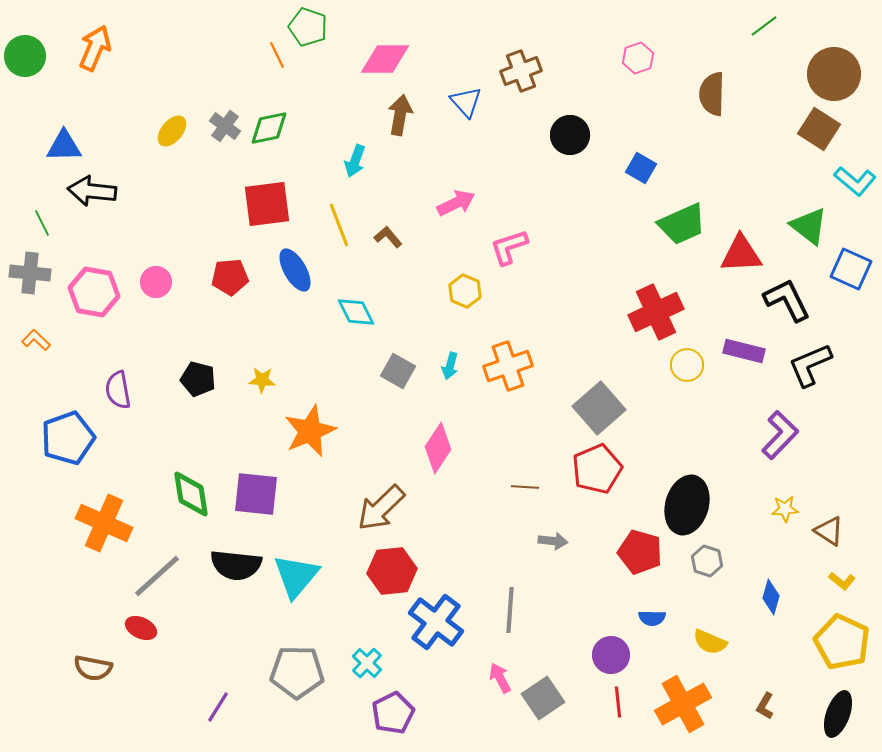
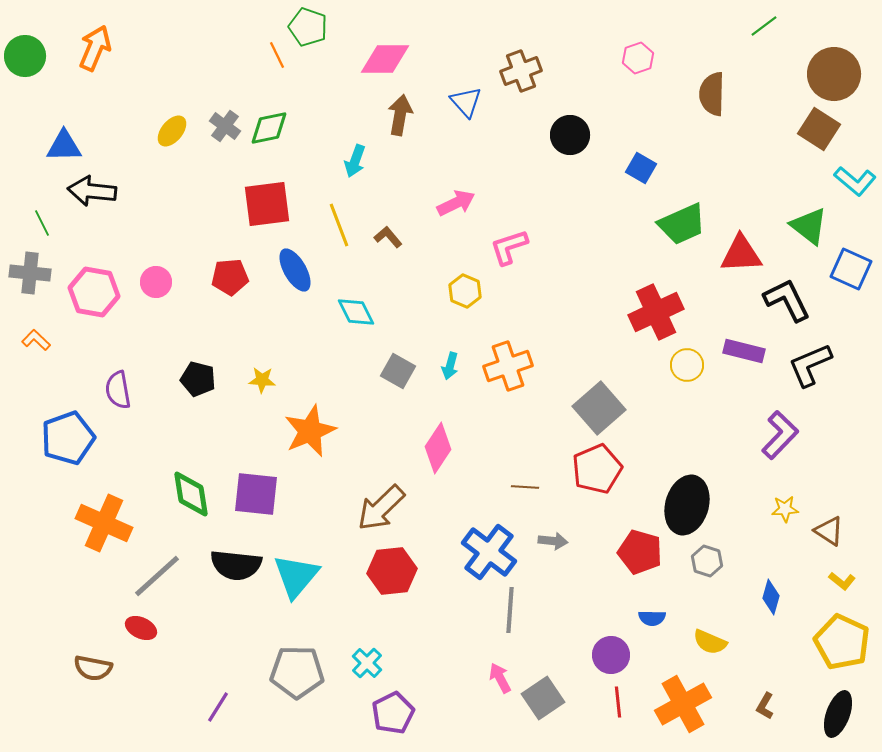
blue cross at (436, 622): moved 53 px right, 70 px up
